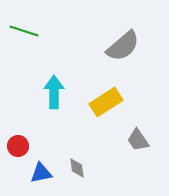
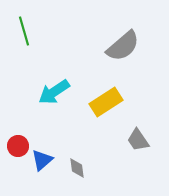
green line: rotated 56 degrees clockwise
cyan arrow: rotated 124 degrees counterclockwise
blue triangle: moved 1 px right, 13 px up; rotated 30 degrees counterclockwise
